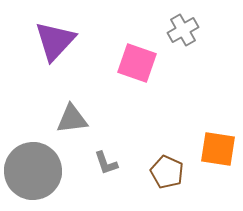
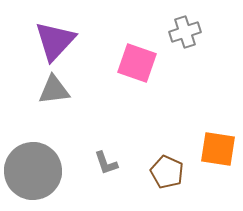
gray cross: moved 2 px right, 2 px down; rotated 12 degrees clockwise
gray triangle: moved 18 px left, 29 px up
